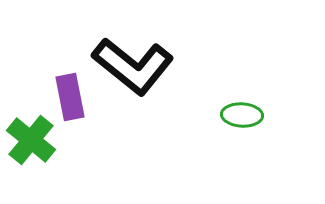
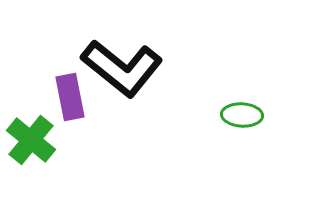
black L-shape: moved 11 px left, 2 px down
